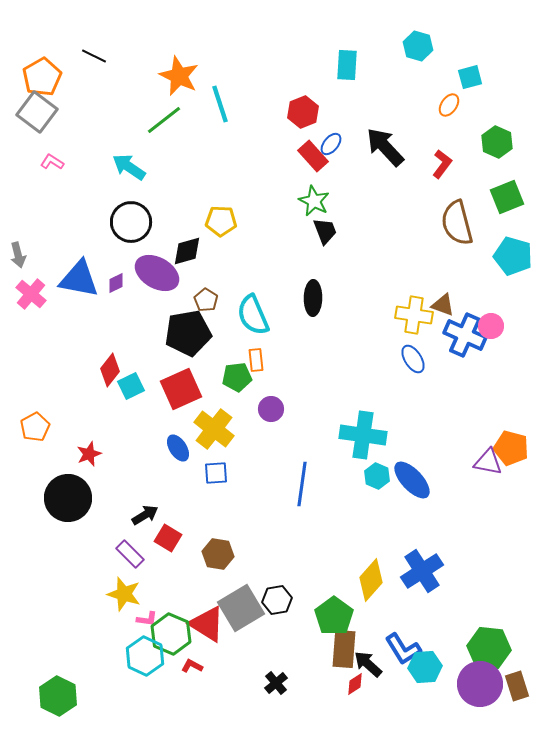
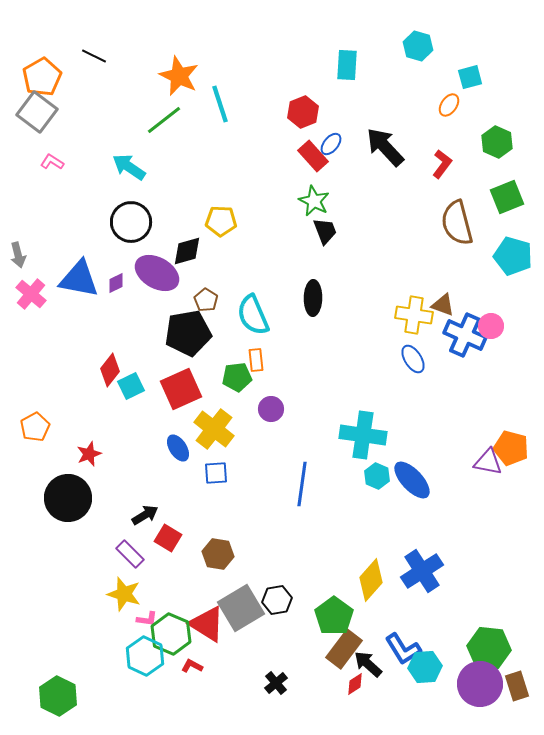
brown rectangle at (344, 649): rotated 33 degrees clockwise
